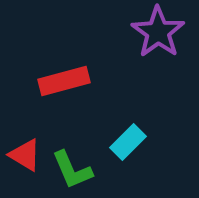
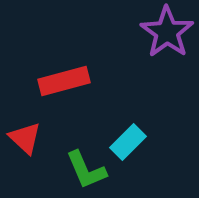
purple star: moved 9 px right
red triangle: moved 17 px up; rotated 12 degrees clockwise
green L-shape: moved 14 px right
